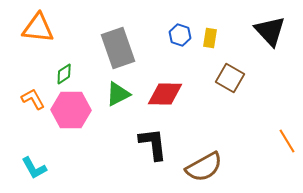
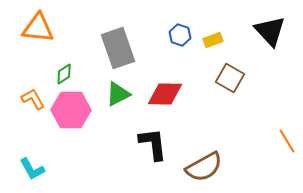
yellow rectangle: moved 3 px right, 2 px down; rotated 60 degrees clockwise
cyan L-shape: moved 2 px left, 1 px down
